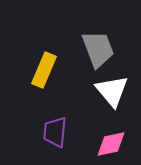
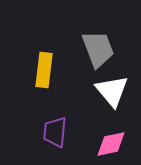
yellow rectangle: rotated 16 degrees counterclockwise
